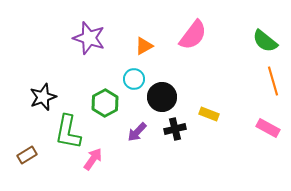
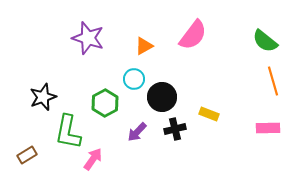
purple star: moved 1 px left
pink rectangle: rotated 30 degrees counterclockwise
